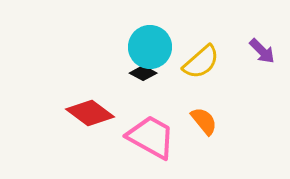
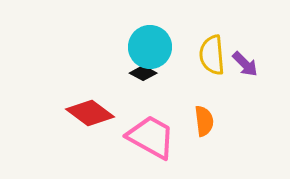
purple arrow: moved 17 px left, 13 px down
yellow semicircle: moved 11 px right, 7 px up; rotated 126 degrees clockwise
orange semicircle: rotated 32 degrees clockwise
